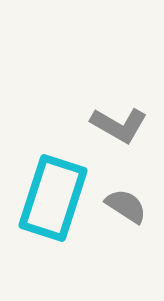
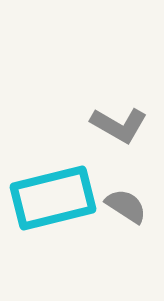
cyan rectangle: rotated 58 degrees clockwise
